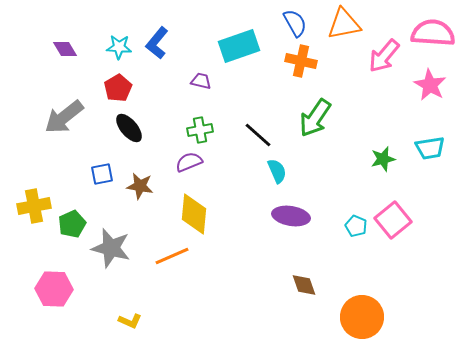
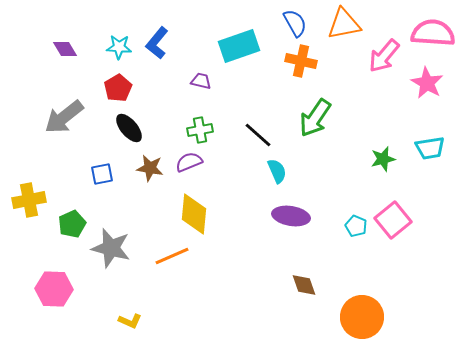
pink star: moved 3 px left, 2 px up
brown star: moved 10 px right, 18 px up
yellow cross: moved 5 px left, 6 px up
